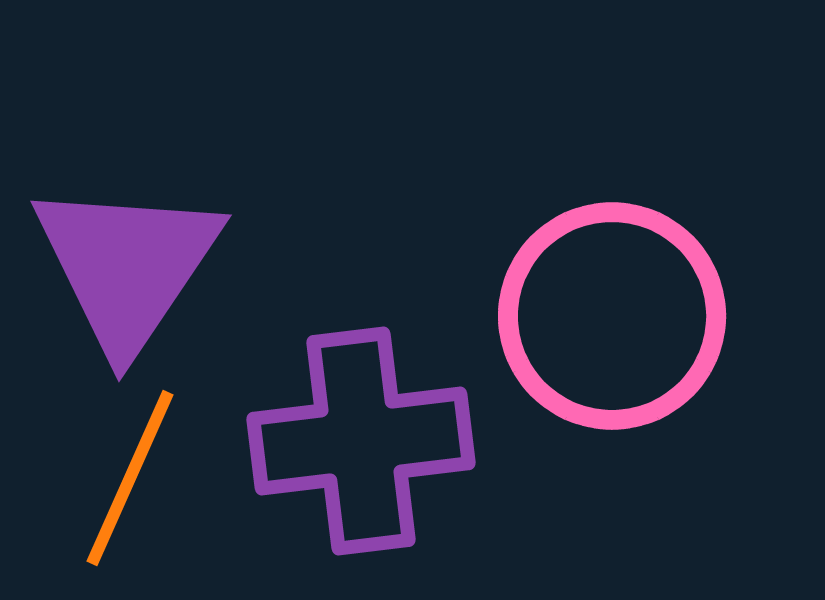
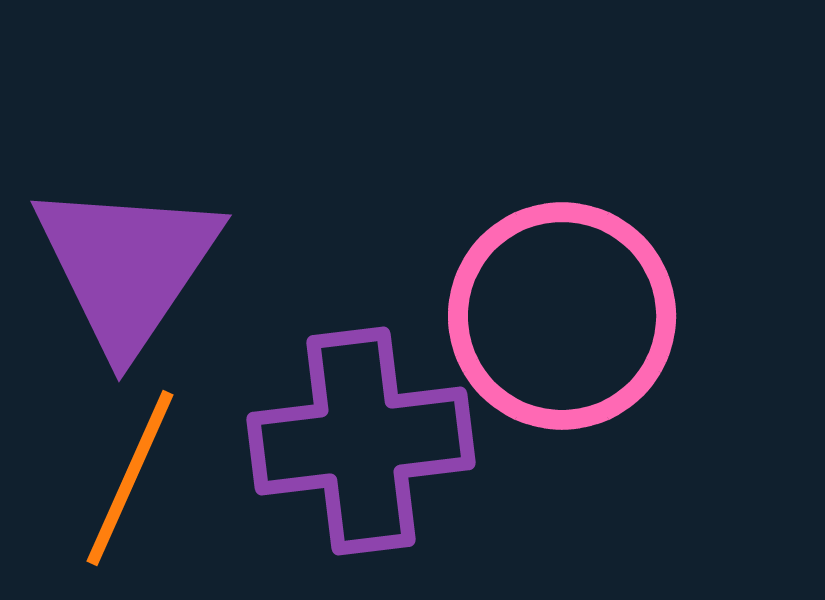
pink circle: moved 50 px left
